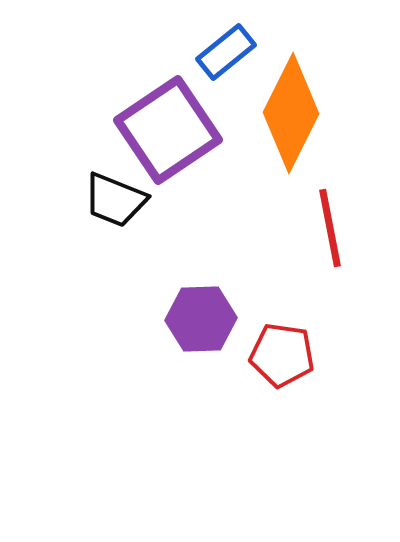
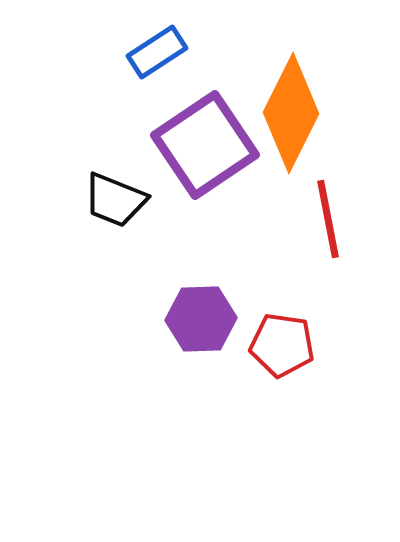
blue rectangle: moved 69 px left; rotated 6 degrees clockwise
purple square: moved 37 px right, 15 px down
red line: moved 2 px left, 9 px up
red pentagon: moved 10 px up
